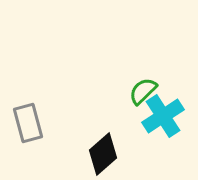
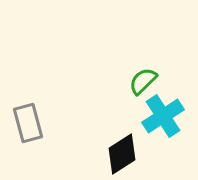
green semicircle: moved 10 px up
black diamond: moved 19 px right; rotated 9 degrees clockwise
